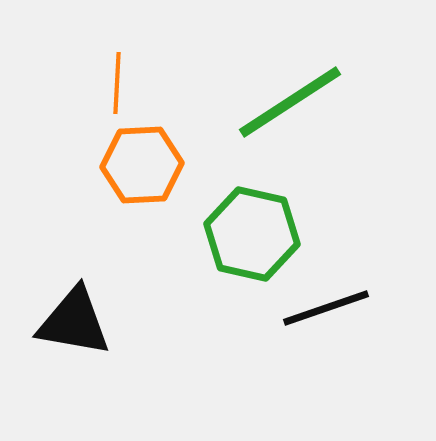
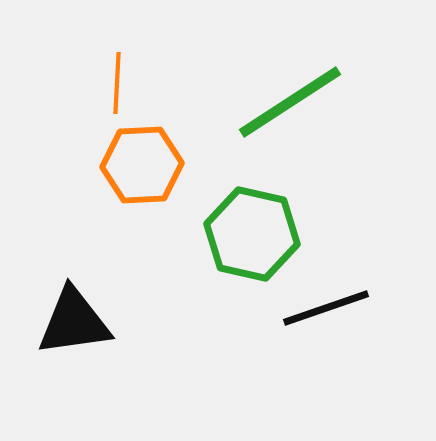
black triangle: rotated 18 degrees counterclockwise
